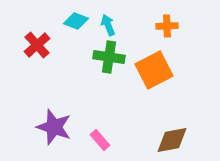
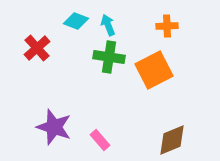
red cross: moved 3 px down
brown diamond: rotated 12 degrees counterclockwise
